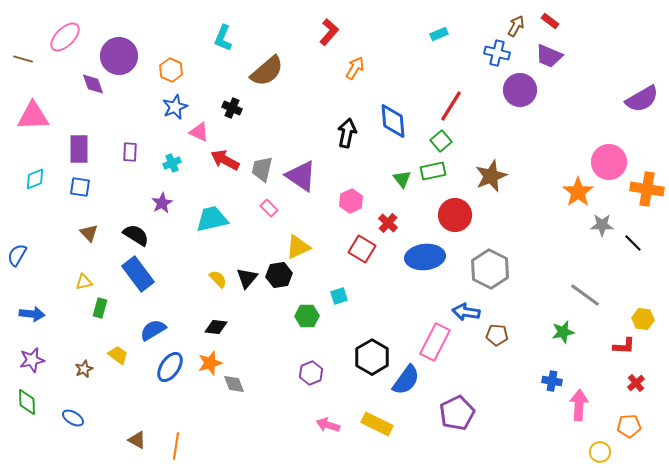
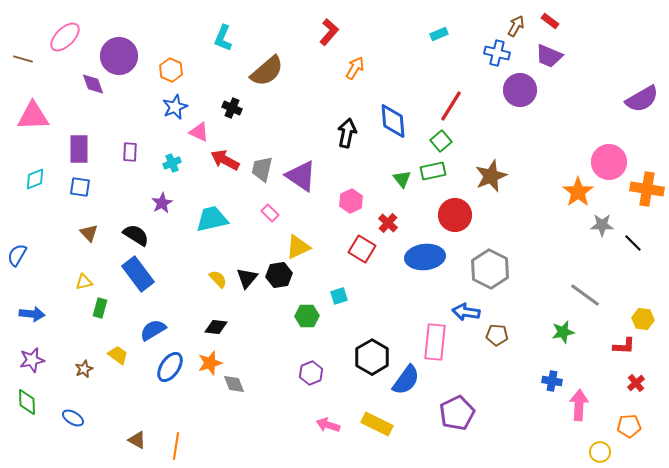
pink rectangle at (269, 208): moved 1 px right, 5 px down
pink rectangle at (435, 342): rotated 21 degrees counterclockwise
